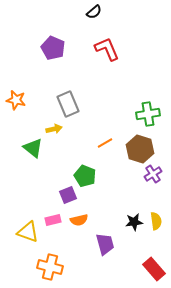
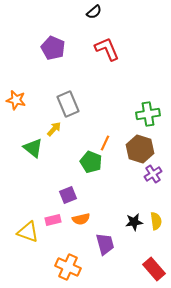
yellow arrow: rotated 35 degrees counterclockwise
orange line: rotated 35 degrees counterclockwise
green pentagon: moved 6 px right, 14 px up
orange semicircle: moved 2 px right, 1 px up
orange cross: moved 18 px right; rotated 10 degrees clockwise
